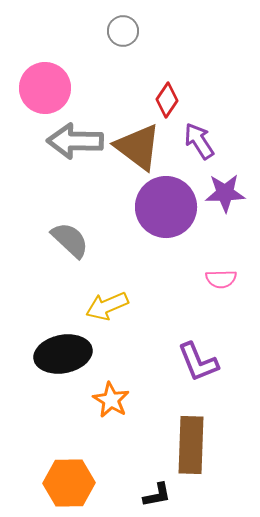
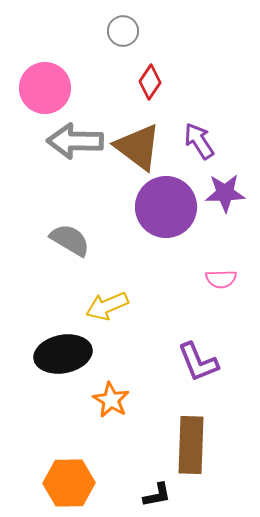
red diamond: moved 17 px left, 18 px up
gray semicircle: rotated 12 degrees counterclockwise
